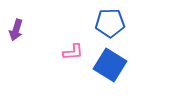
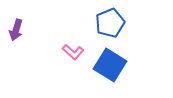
blue pentagon: rotated 20 degrees counterclockwise
pink L-shape: rotated 45 degrees clockwise
